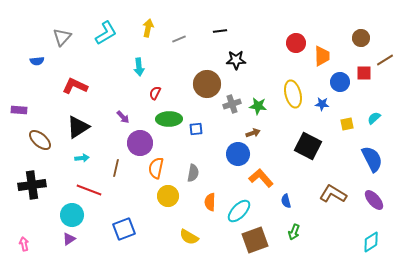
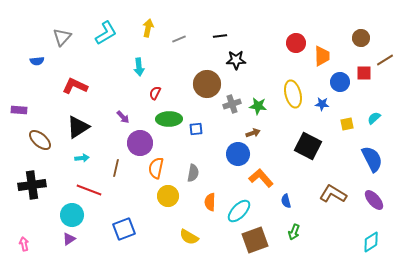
black line at (220, 31): moved 5 px down
